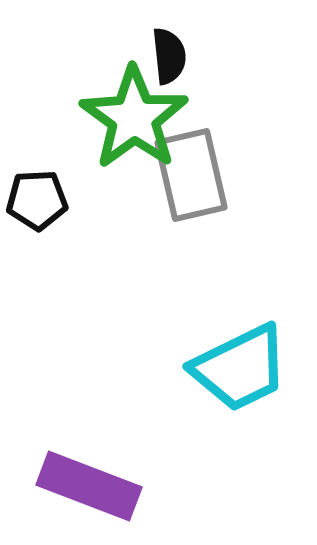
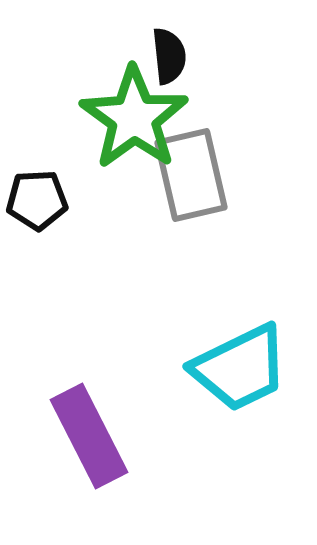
purple rectangle: moved 50 px up; rotated 42 degrees clockwise
